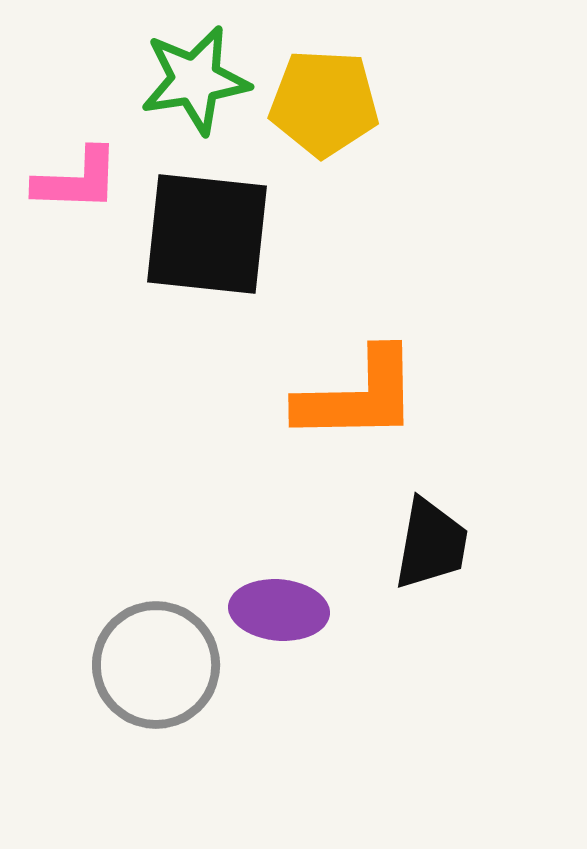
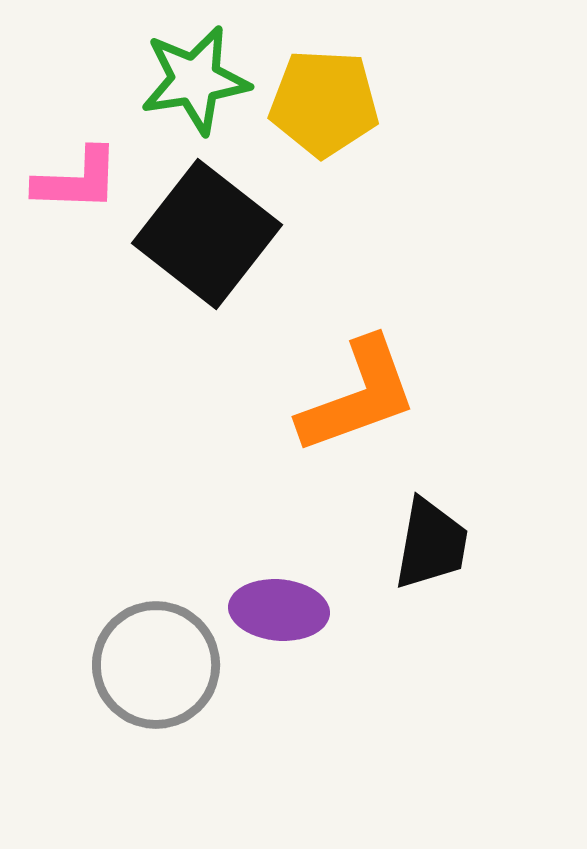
black square: rotated 32 degrees clockwise
orange L-shape: rotated 19 degrees counterclockwise
